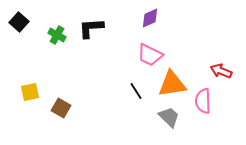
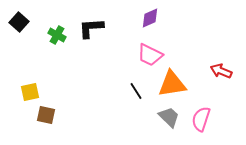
pink semicircle: moved 2 px left, 18 px down; rotated 20 degrees clockwise
brown square: moved 15 px left, 7 px down; rotated 18 degrees counterclockwise
